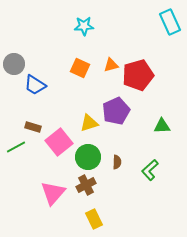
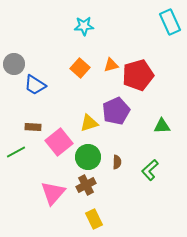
orange square: rotated 18 degrees clockwise
brown rectangle: rotated 14 degrees counterclockwise
green line: moved 5 px down
